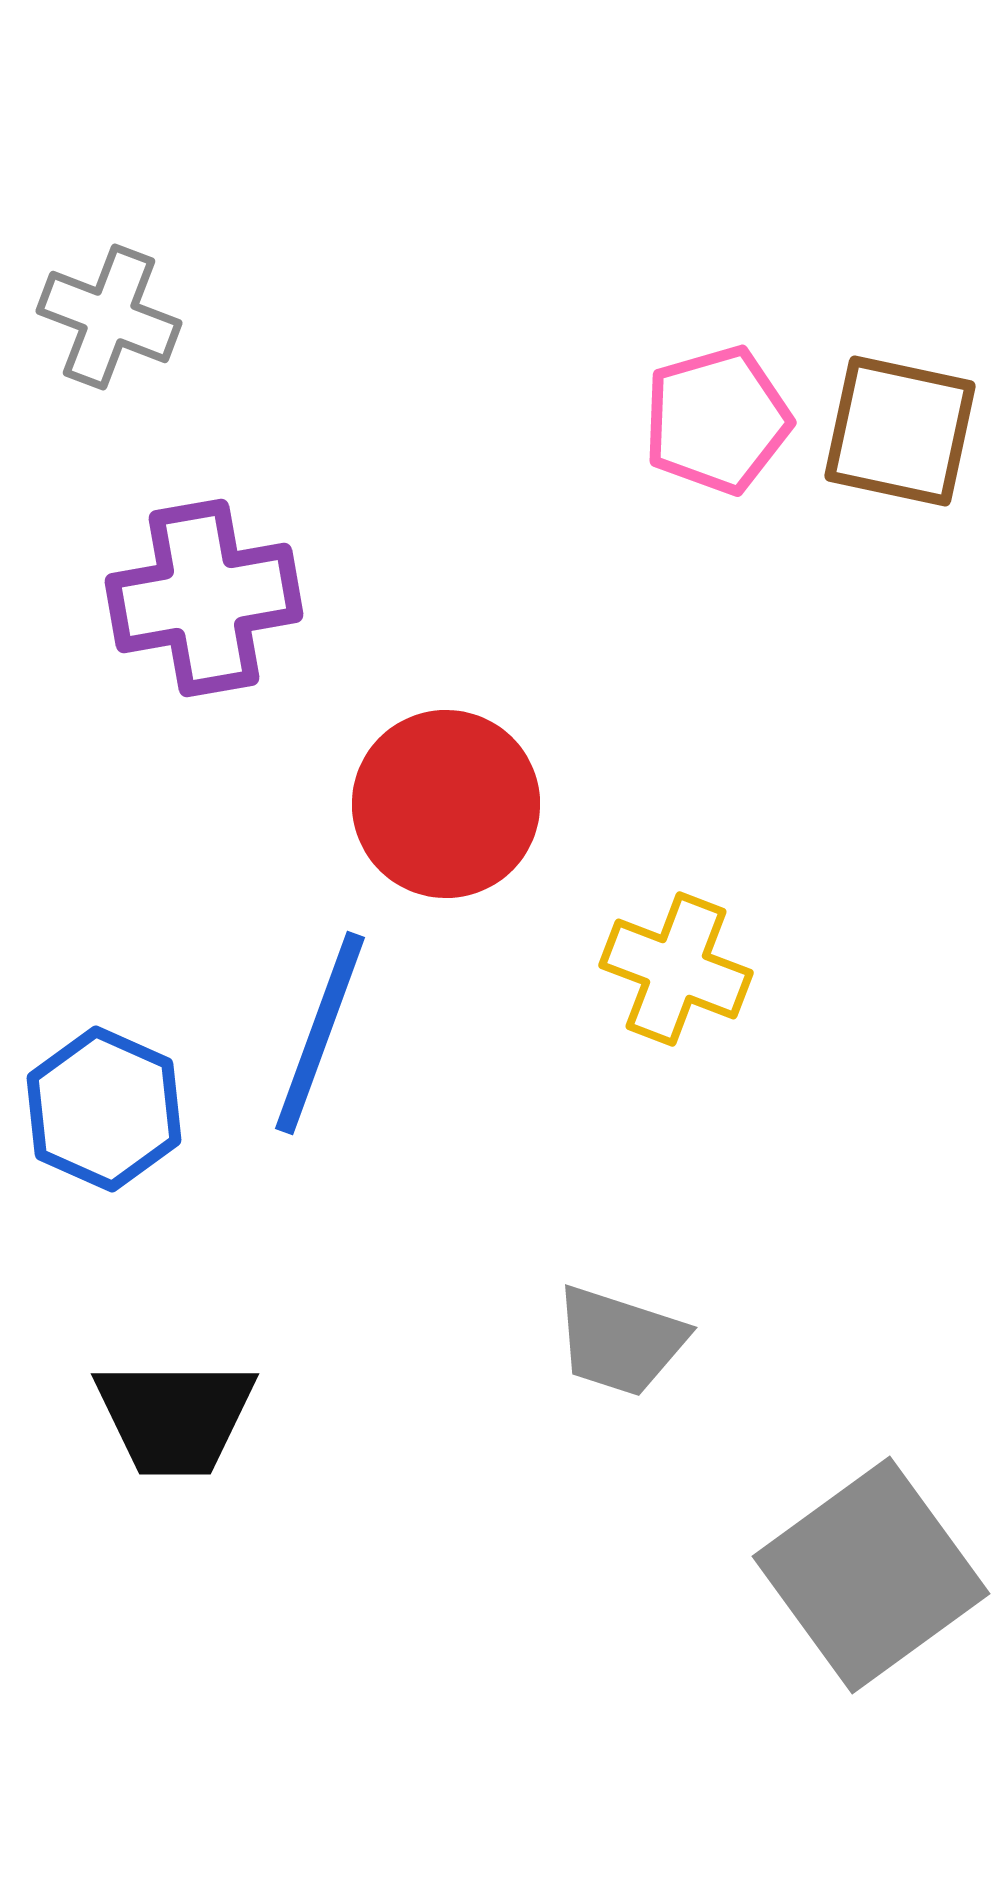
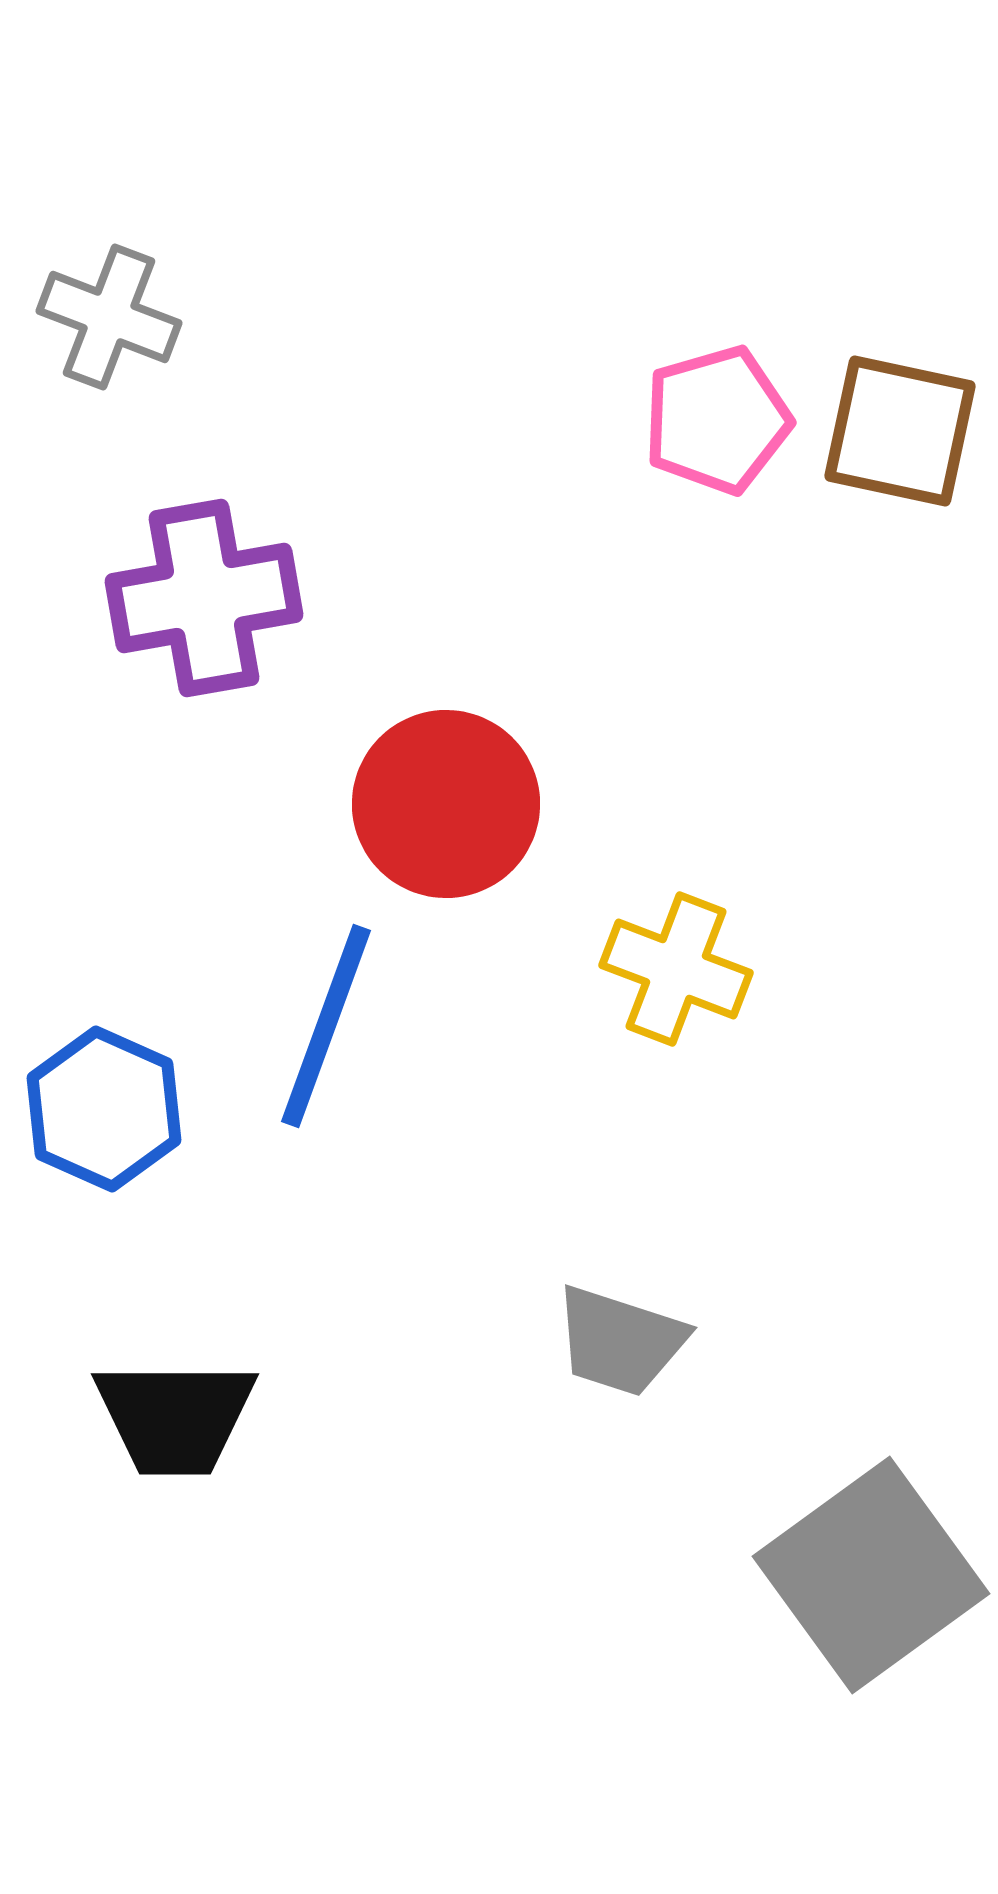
blue line: moved 6 px right, 7 px up
